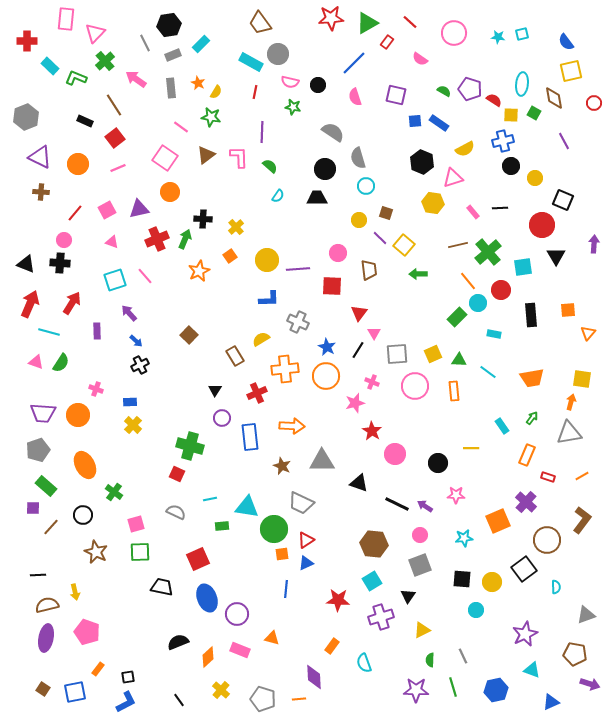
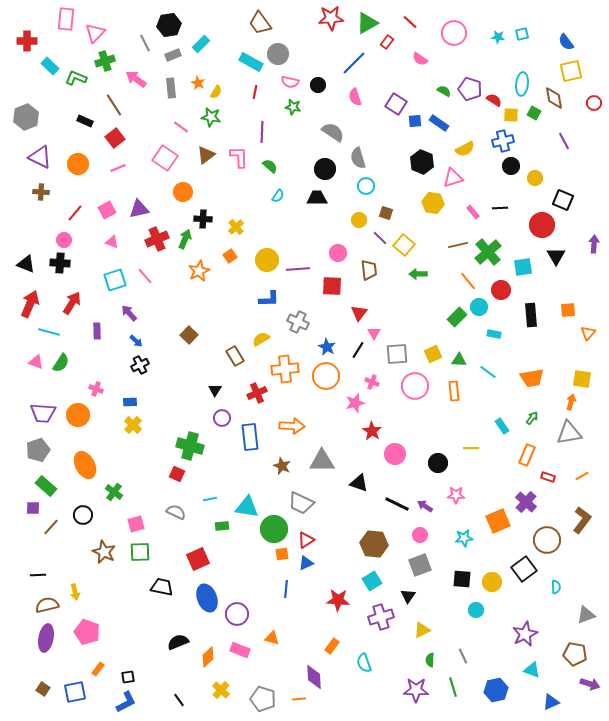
green cross at (105, 61): rotated 24 degrees clockwise
purple square at (396, 95): moved 9 px down; rotated 20 degrees clockwise
orange circle at (170, 192): moved 13 px right
cyan circle at (478, 303): moved 1 px right, 4 px down
brown star at (96, 552): moved 8 px right
